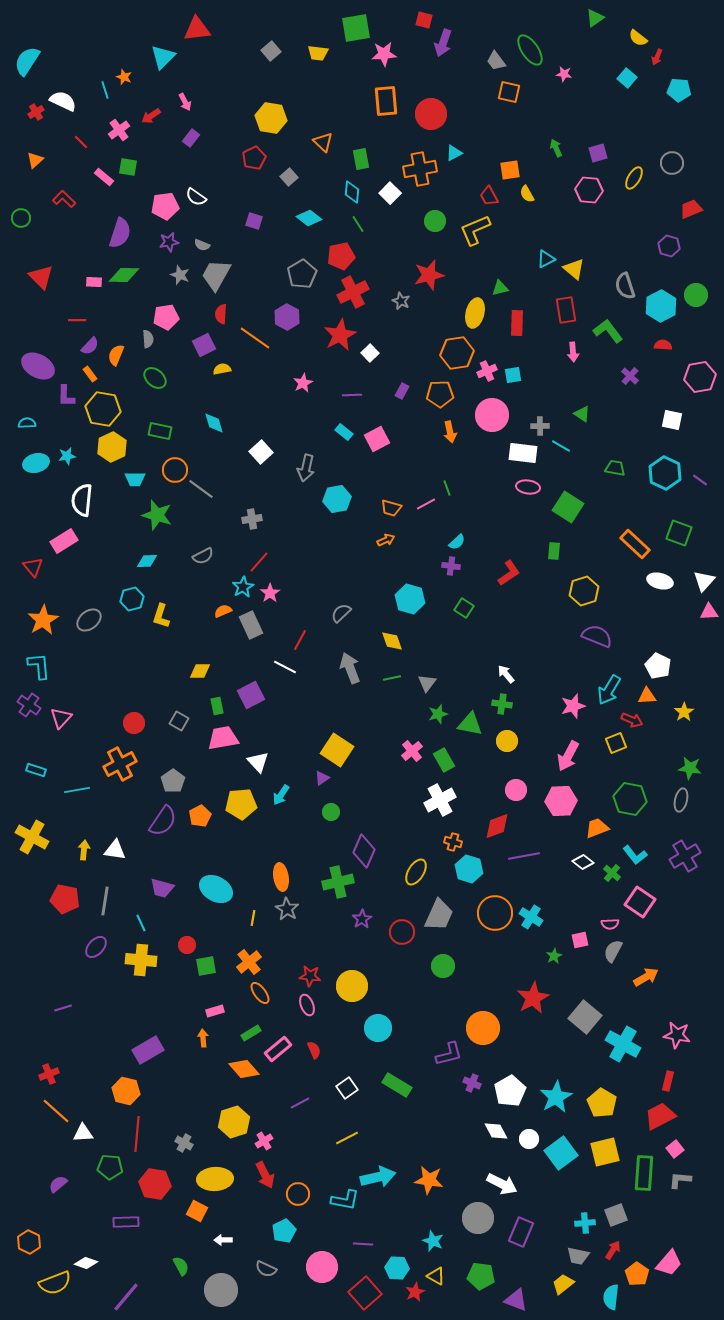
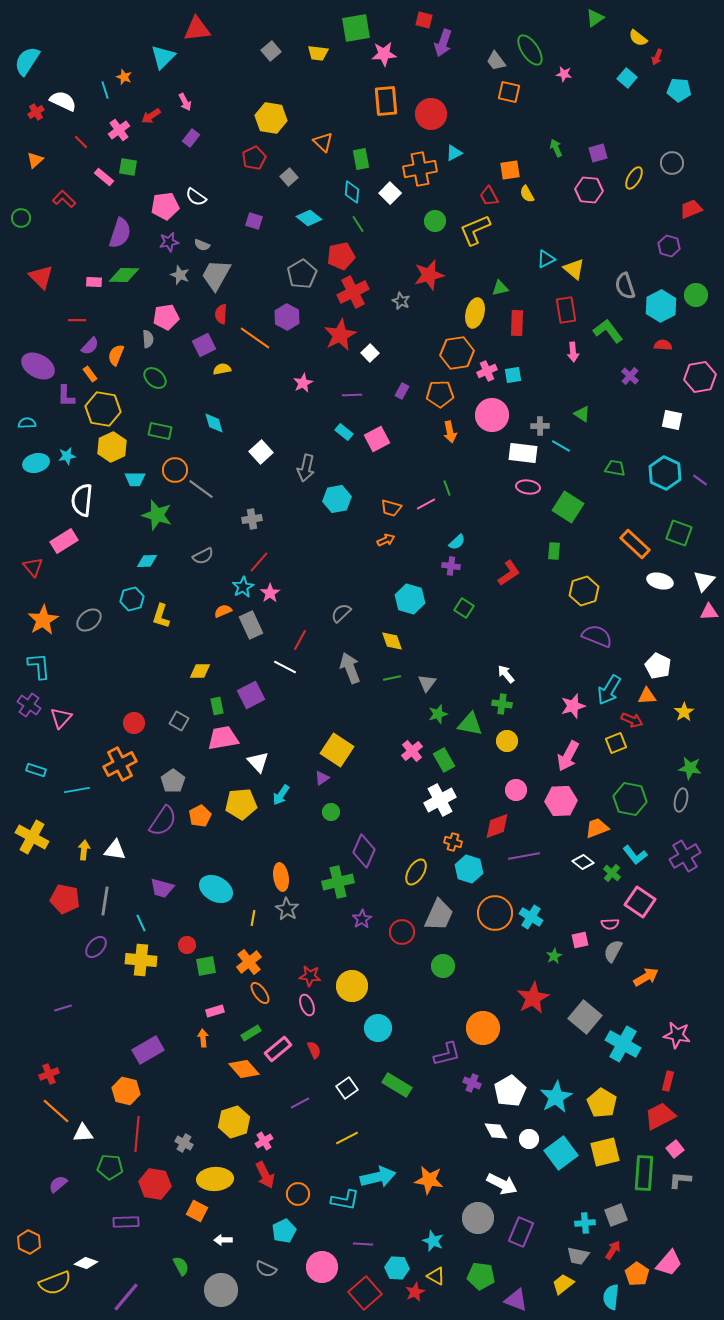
purple L-shape at (449, 1054): moved 2 px left
